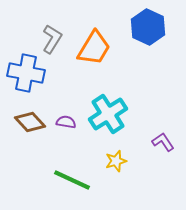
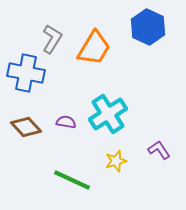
brown diamond: moved 4 px left, 5 px down
purple L-shape: moved 4 px left, 8 px down
